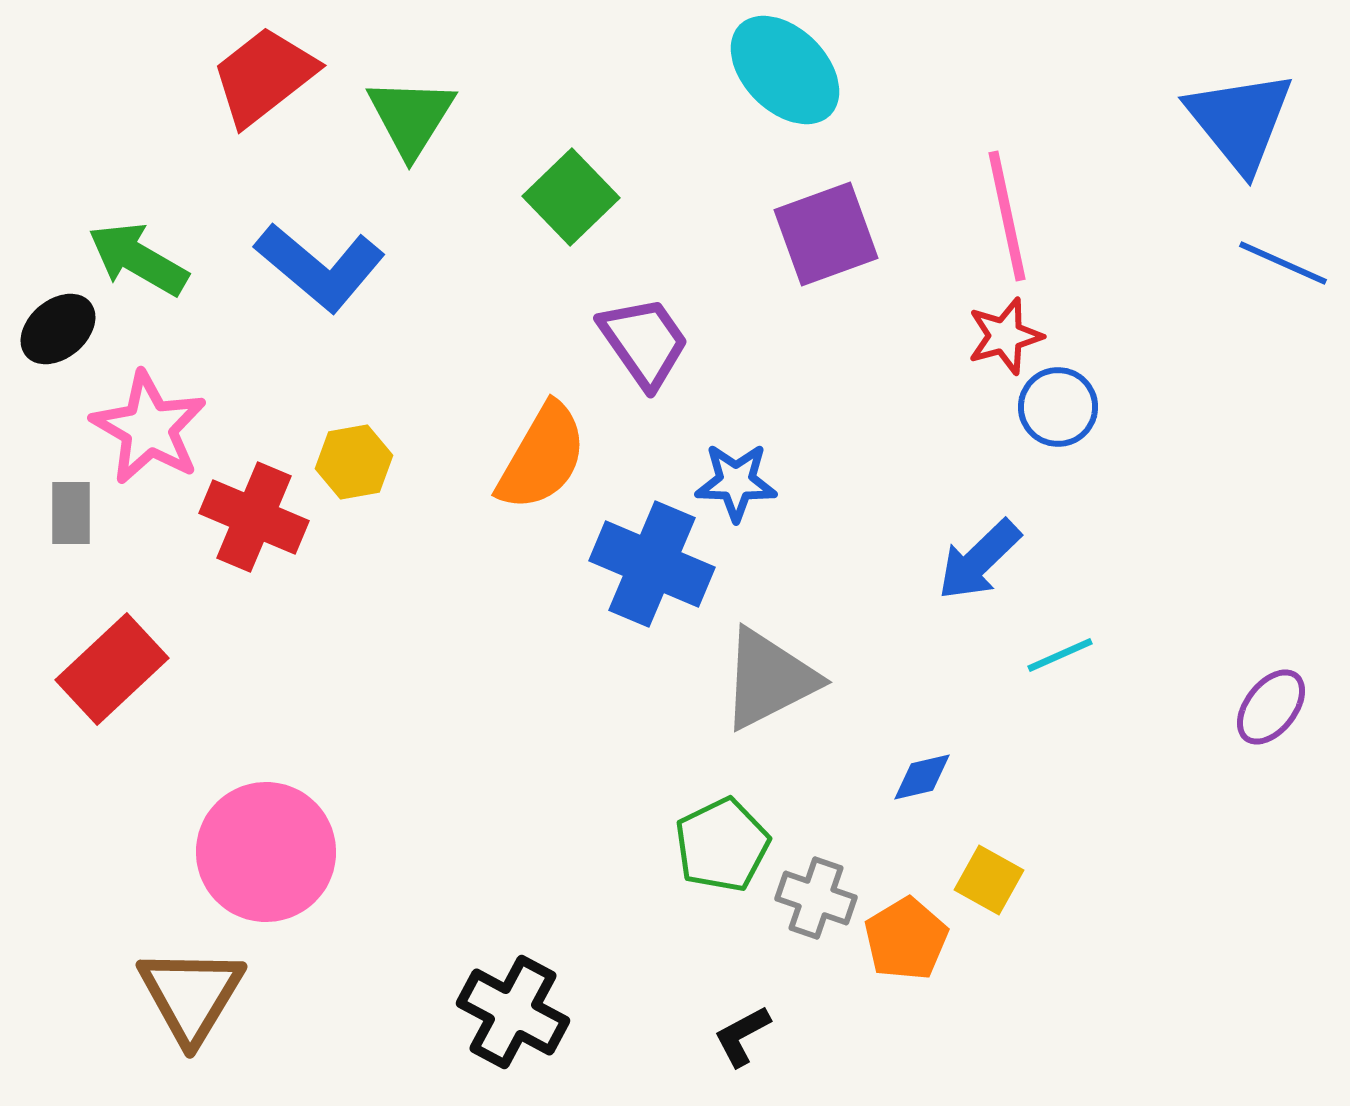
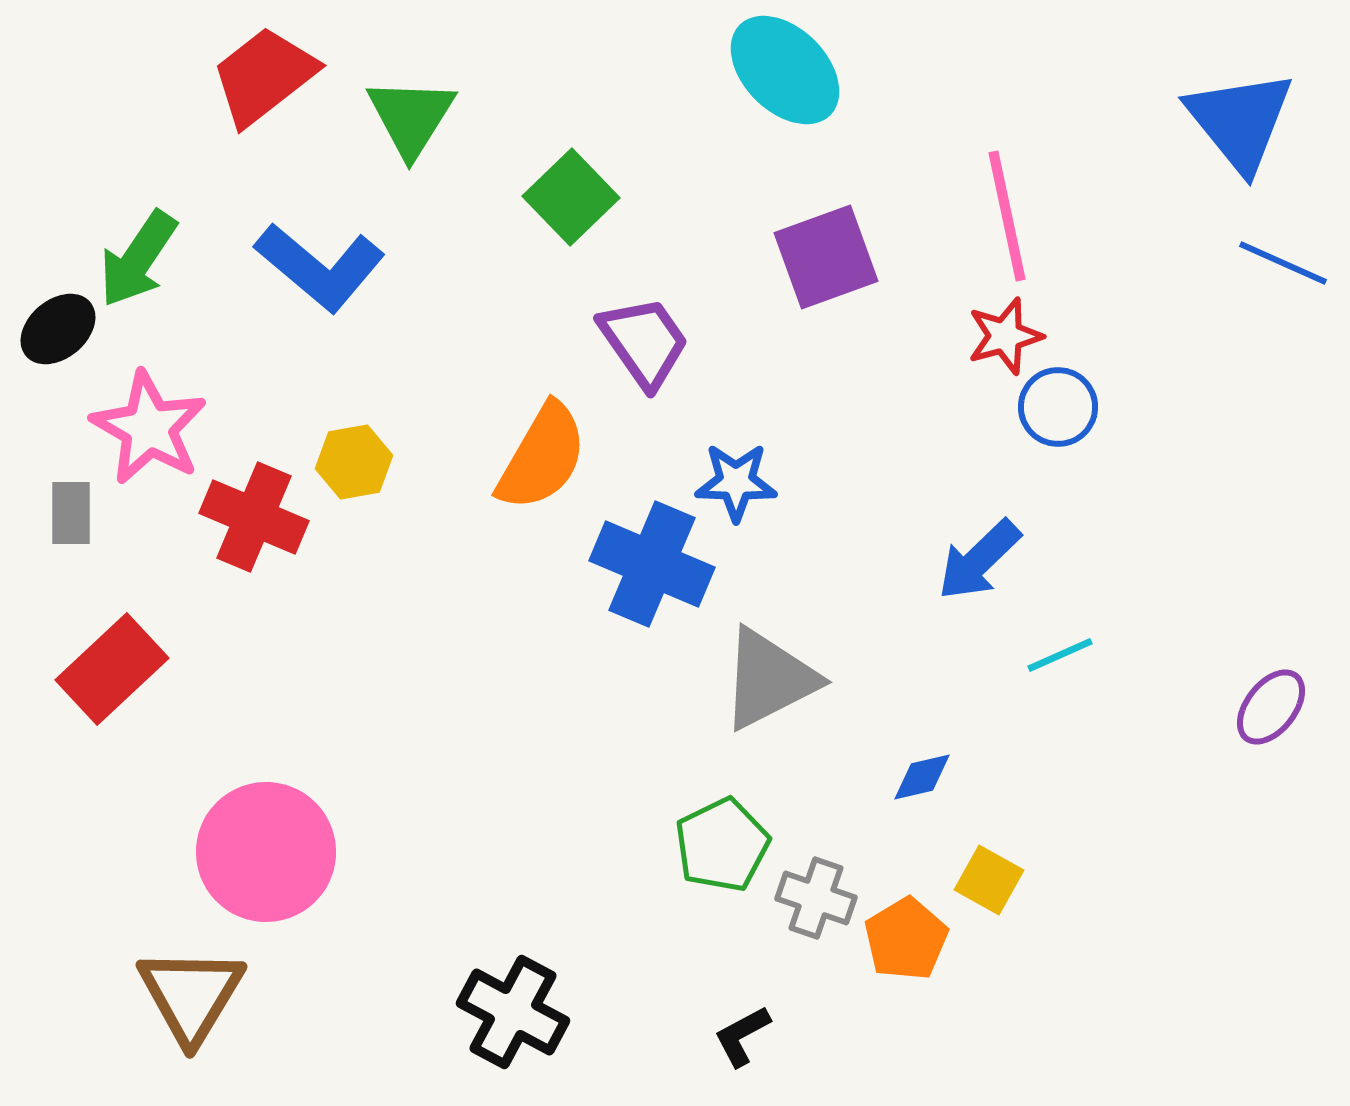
purple square: moved 23 px down
green arrow: rotated 86 degrees counterclockwise
